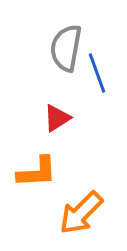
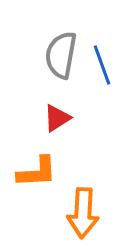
gray semicircle: moved 5 px left, 7 px down
blue line: moved 5 px right, 8 px up
orange arrow: moved 2 px right; rotated 42 degrees counterclockwise
